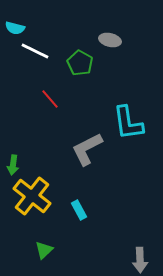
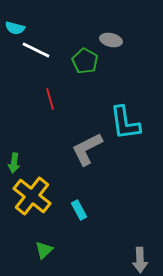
gray ellipse: moved 1 px right
white line: moved 1 px right, 1 px up
green pentagon: moved 5 px right, 2 px up
red line: rotated 25 degrees clockwise
cyan L-shape: moved 3 px left
green arrow: moved 1 px right, 2 px up
